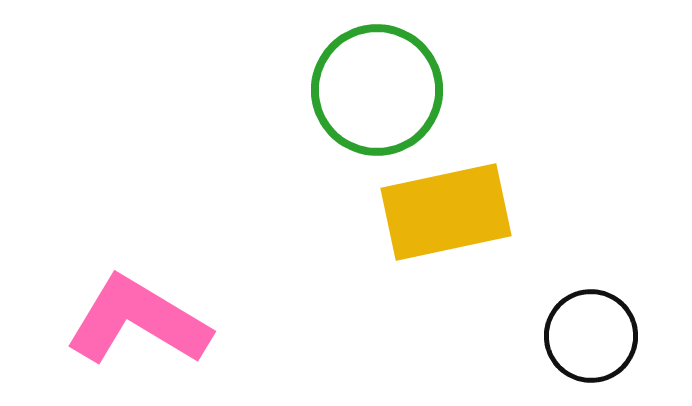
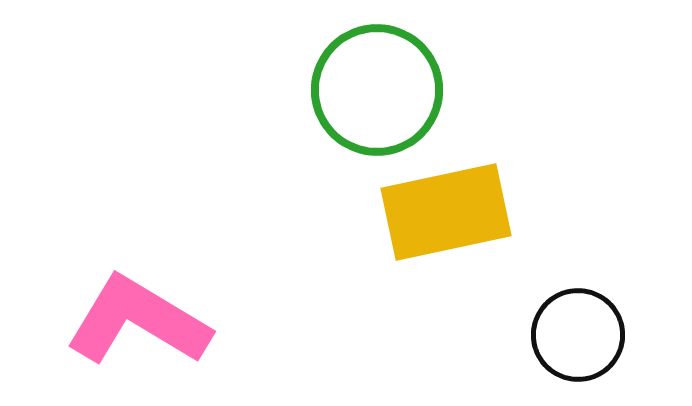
black circle: moved 13 px left, 1 px up
